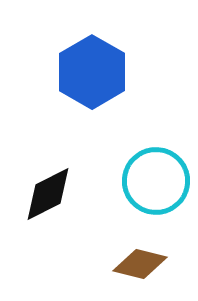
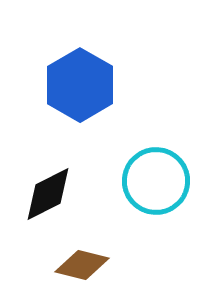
blue hexagon: moved 12 px left, 13 px down
brown diamond: moved 58 px left, 1 px down
